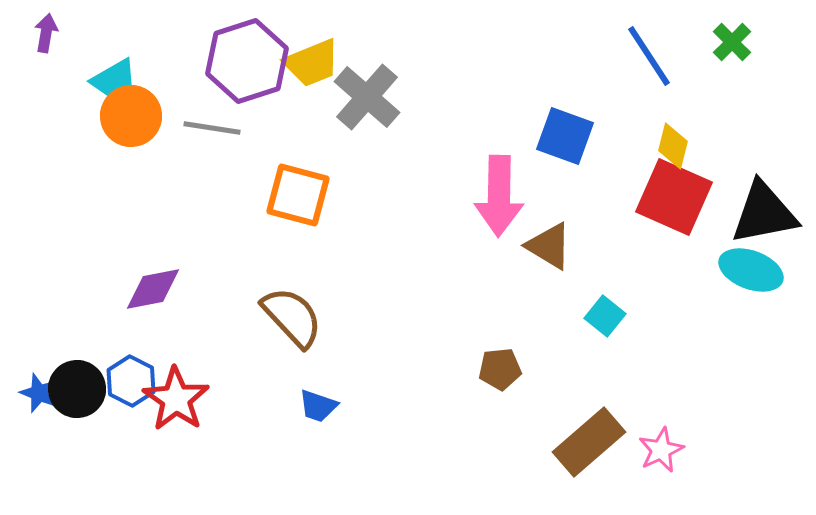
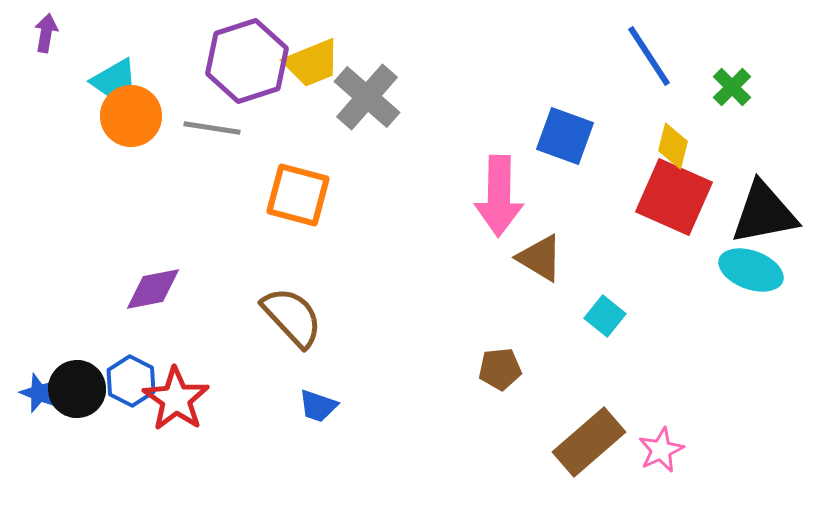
green cross: moved 45 px down
brown triangle: moved 9 px left, 12 px down
